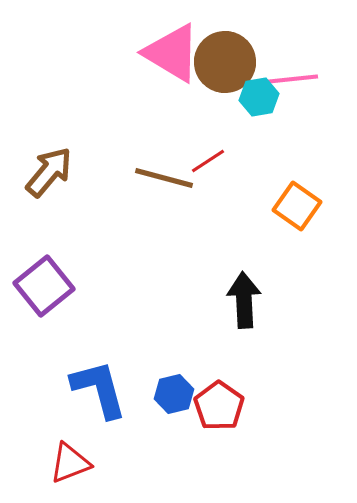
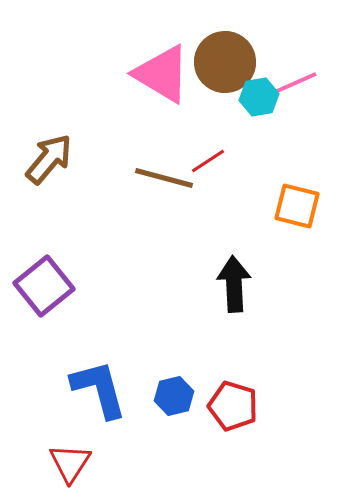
pink triangle: moved 10 px left, 21 px down
pink line: moved 5 px down; rotated 18 degrees counterclockwise
brown arrow: moved 13 px up
orange square: rotated 21 degrees counterclockwise
black arrow: moved 10 px left, 16 px up
blue hexagon: moved 2 px down
red pentagon: moved 14 px right; rotated 18 degrees counterclockwise
red triangle: rotated 36 degrees counterclockwise
